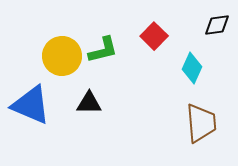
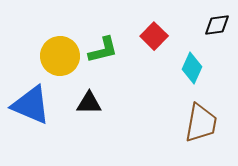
yellow circle: moved 2 px left
brown trapezoid: rotated 15 degrees clockwise
